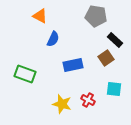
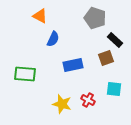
gray pentagon: moved 1 px left, 2 px down; rotated 10 degrees clockwise
brown square: rotated 14 degrees clockwise
green rectangle: rotated 15 degrees counterclockwise
